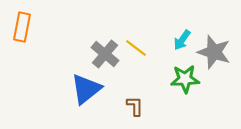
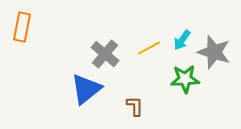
yellow line: moved 13 px right; rotated 65 degrees counterclockwise
